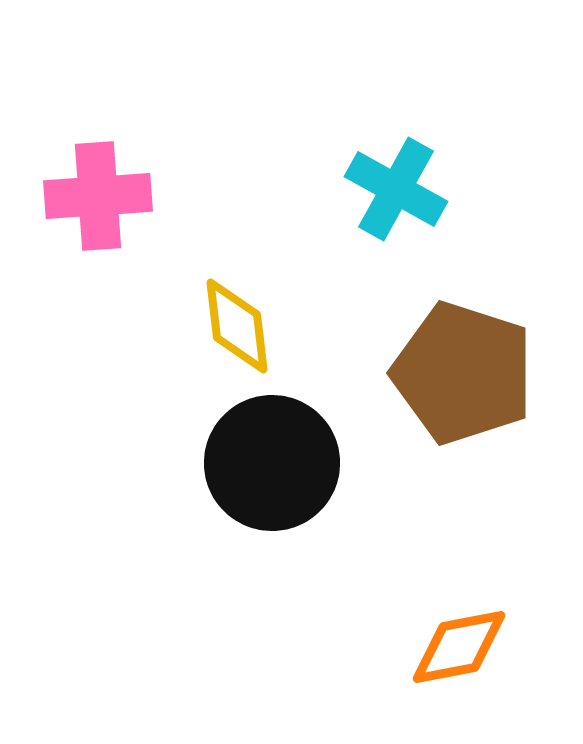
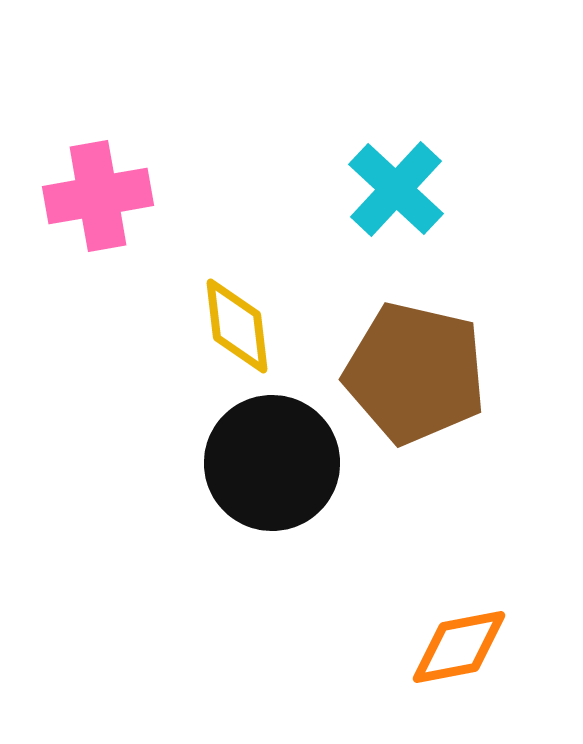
cyan cross: rotated 14 degrees clockwise
pink cross: rotated 6 degrees counterclockwise
brown pentagon: moved 48 px left; rotated 5 degrees counterclockwise
